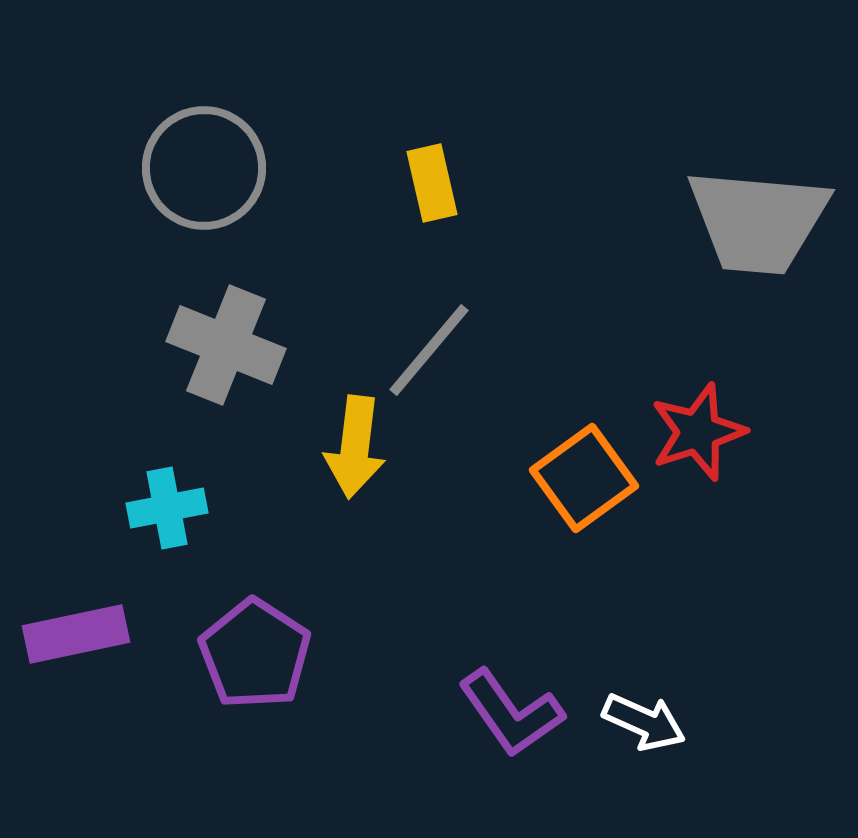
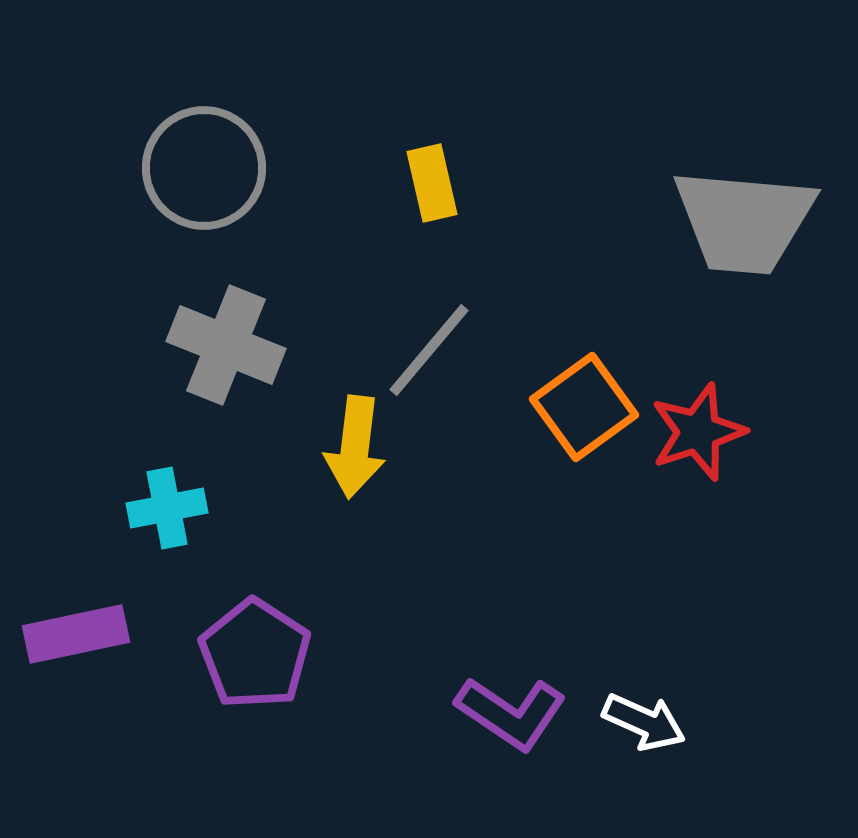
gray trapezoid: moved 14 px left
orange square: moved 71 px up
purple L-shape: rotated 21 degrees counterclockwise
